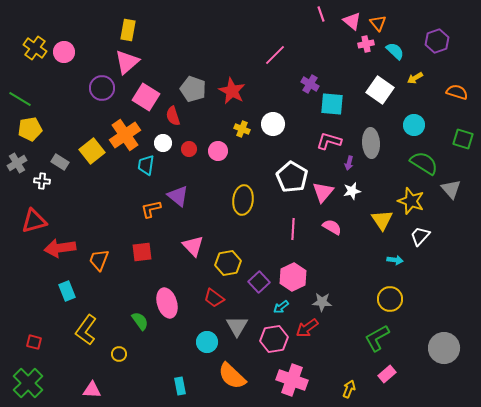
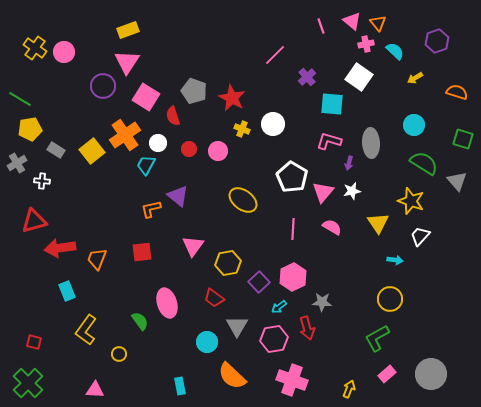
pink line at (321, 14): moved 12 px down
yellow rectangle at (128, 30): rotated 60 degrees clockwise
pink triangle at (127, 62): rotated 16 degrees counterclockwise
purple cross at (310, 84): moved 3 px left, 7 px up; rotated 18 degrees clockwise
purple circle at (102, 88): moved 1 px right, 2 px up
gray pentagon at (193, 89): moved 1 px right, 2 px down
white square at (380, 90): moved 21 px left, 13 px up
red star at (232, 91): moved 7 px down
white circle at (163, 143): moved 5 px left
gray rectangle at (60, 162): moved 4 px left, 12 px up
cyan trapezoid at (146, 165): rotated 20 degrees clockwise
gray triangle at (451, 189): moved 6 px right, 8 px up
yellow ellipse at (243, 200): rotated 60 degrees counterclockwise
yellow triangle at (382, 220): moved 4 px left, 3 px down
pink triangle at (193, 246): rotated 20 degrees clockwise
orange trapezoid at (99, 260): moved 2 px left, 1 px up
cyan arrow at (281, 307): moved 2 px left
red arrow at (307, 328): rotated 70 degrees counterclockwise
gray circle at (444, 348): moved 13 px left, 26 px down
pink triangle at (92, 390): moved 3 px right
